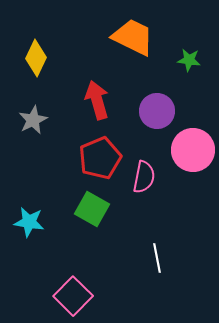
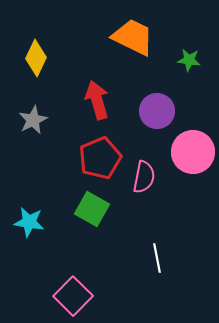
pink circle: moved 2 px down
